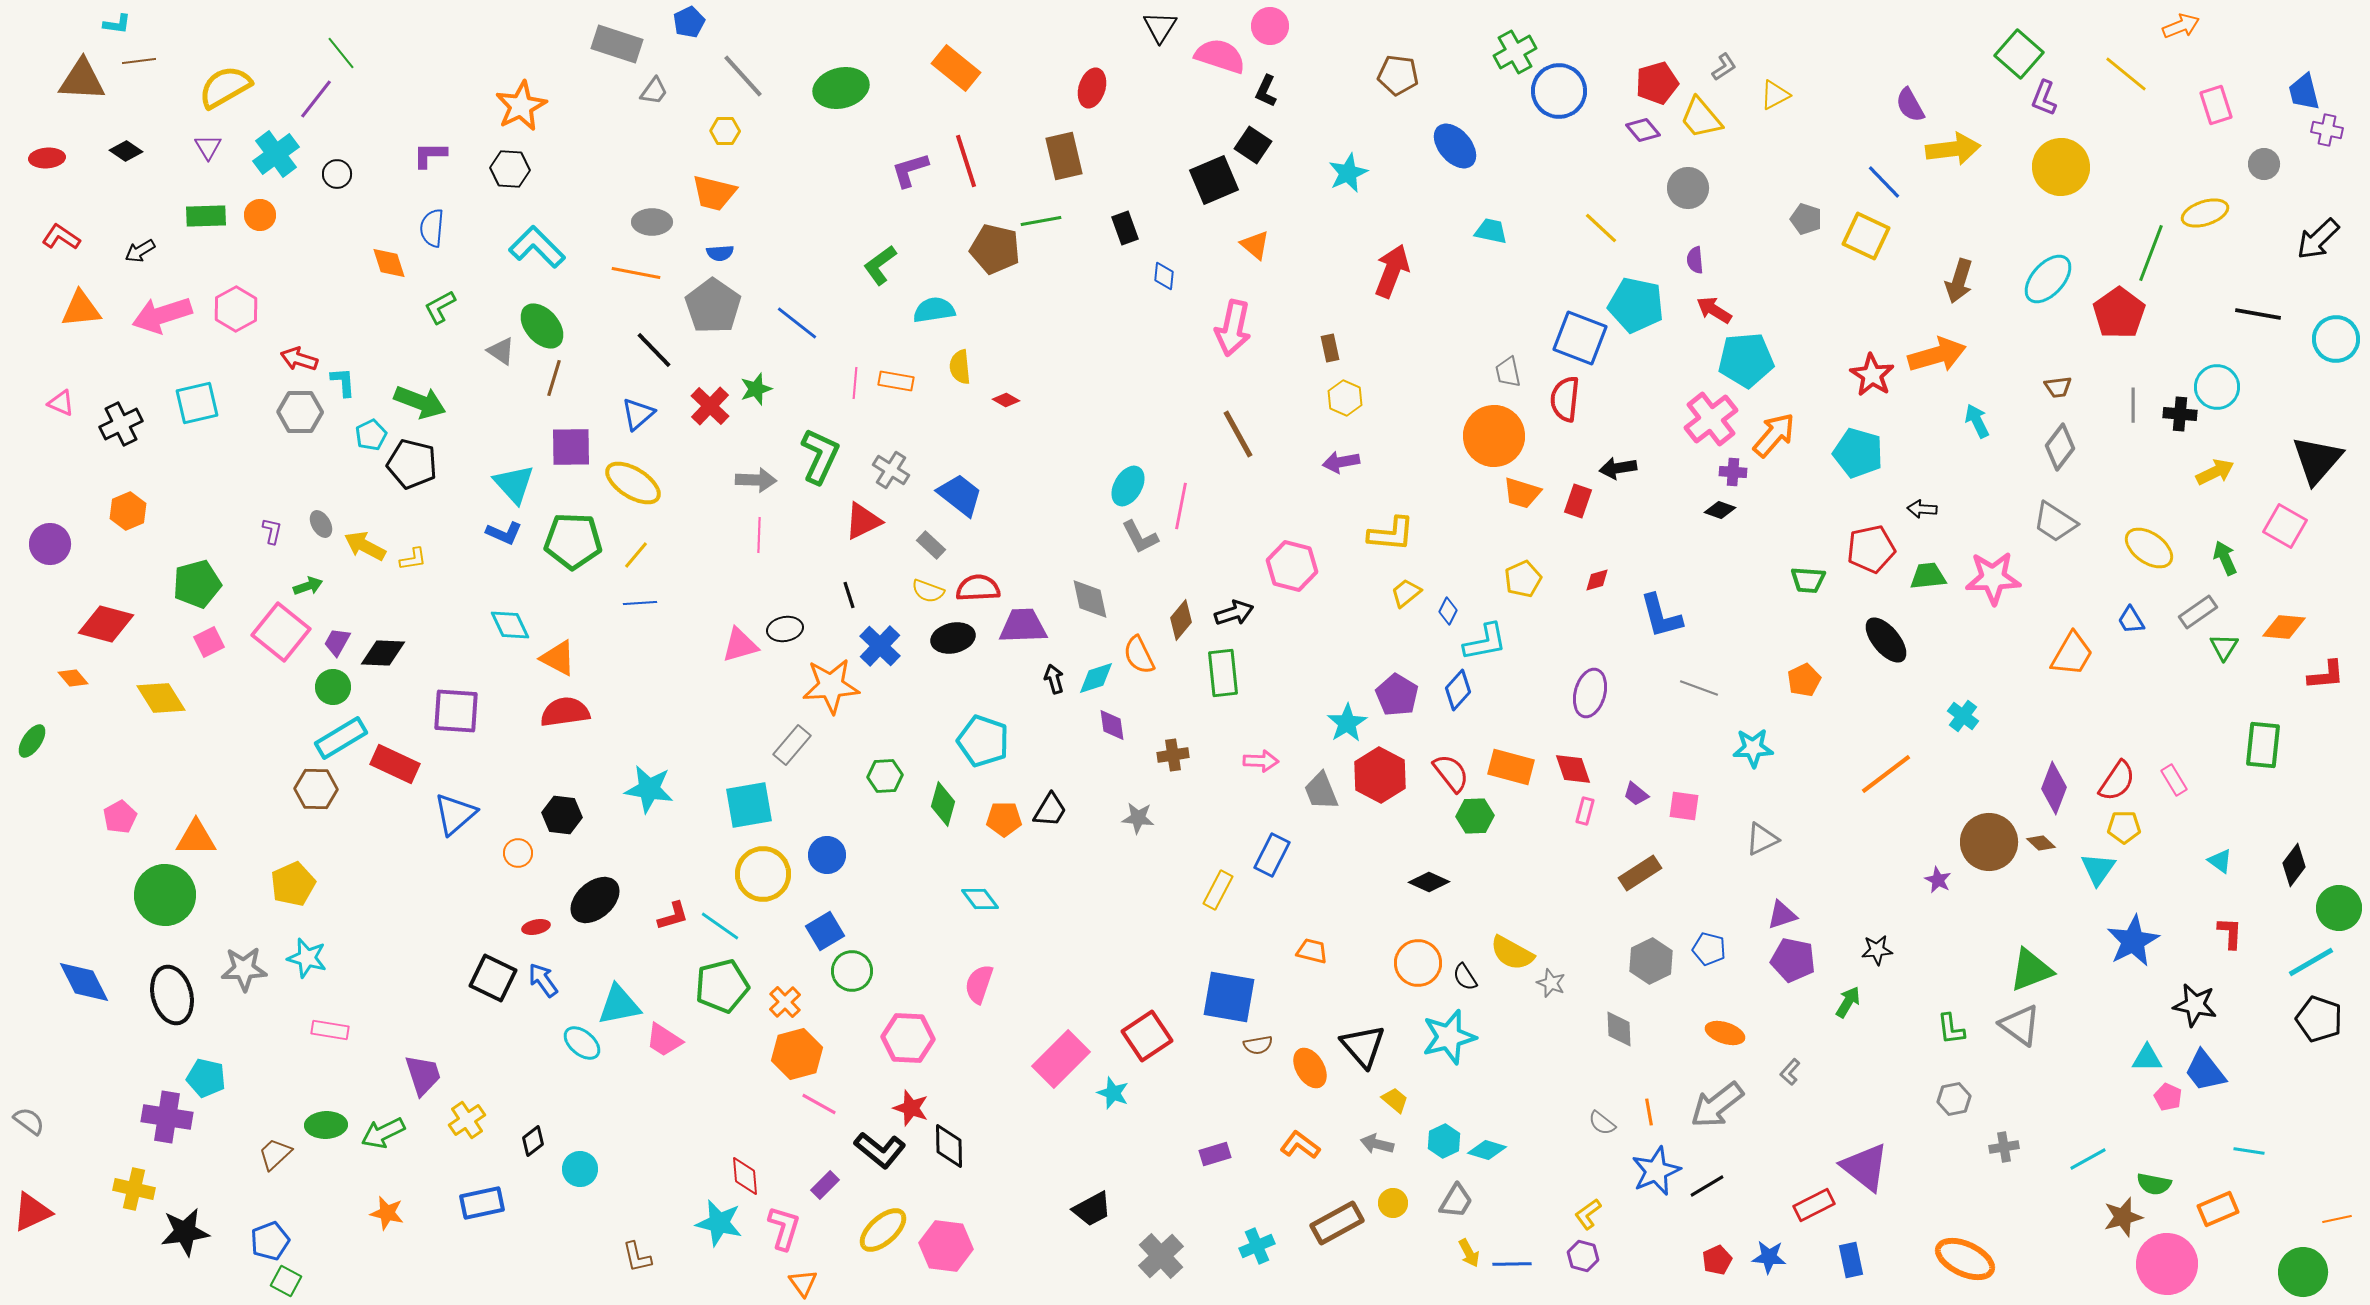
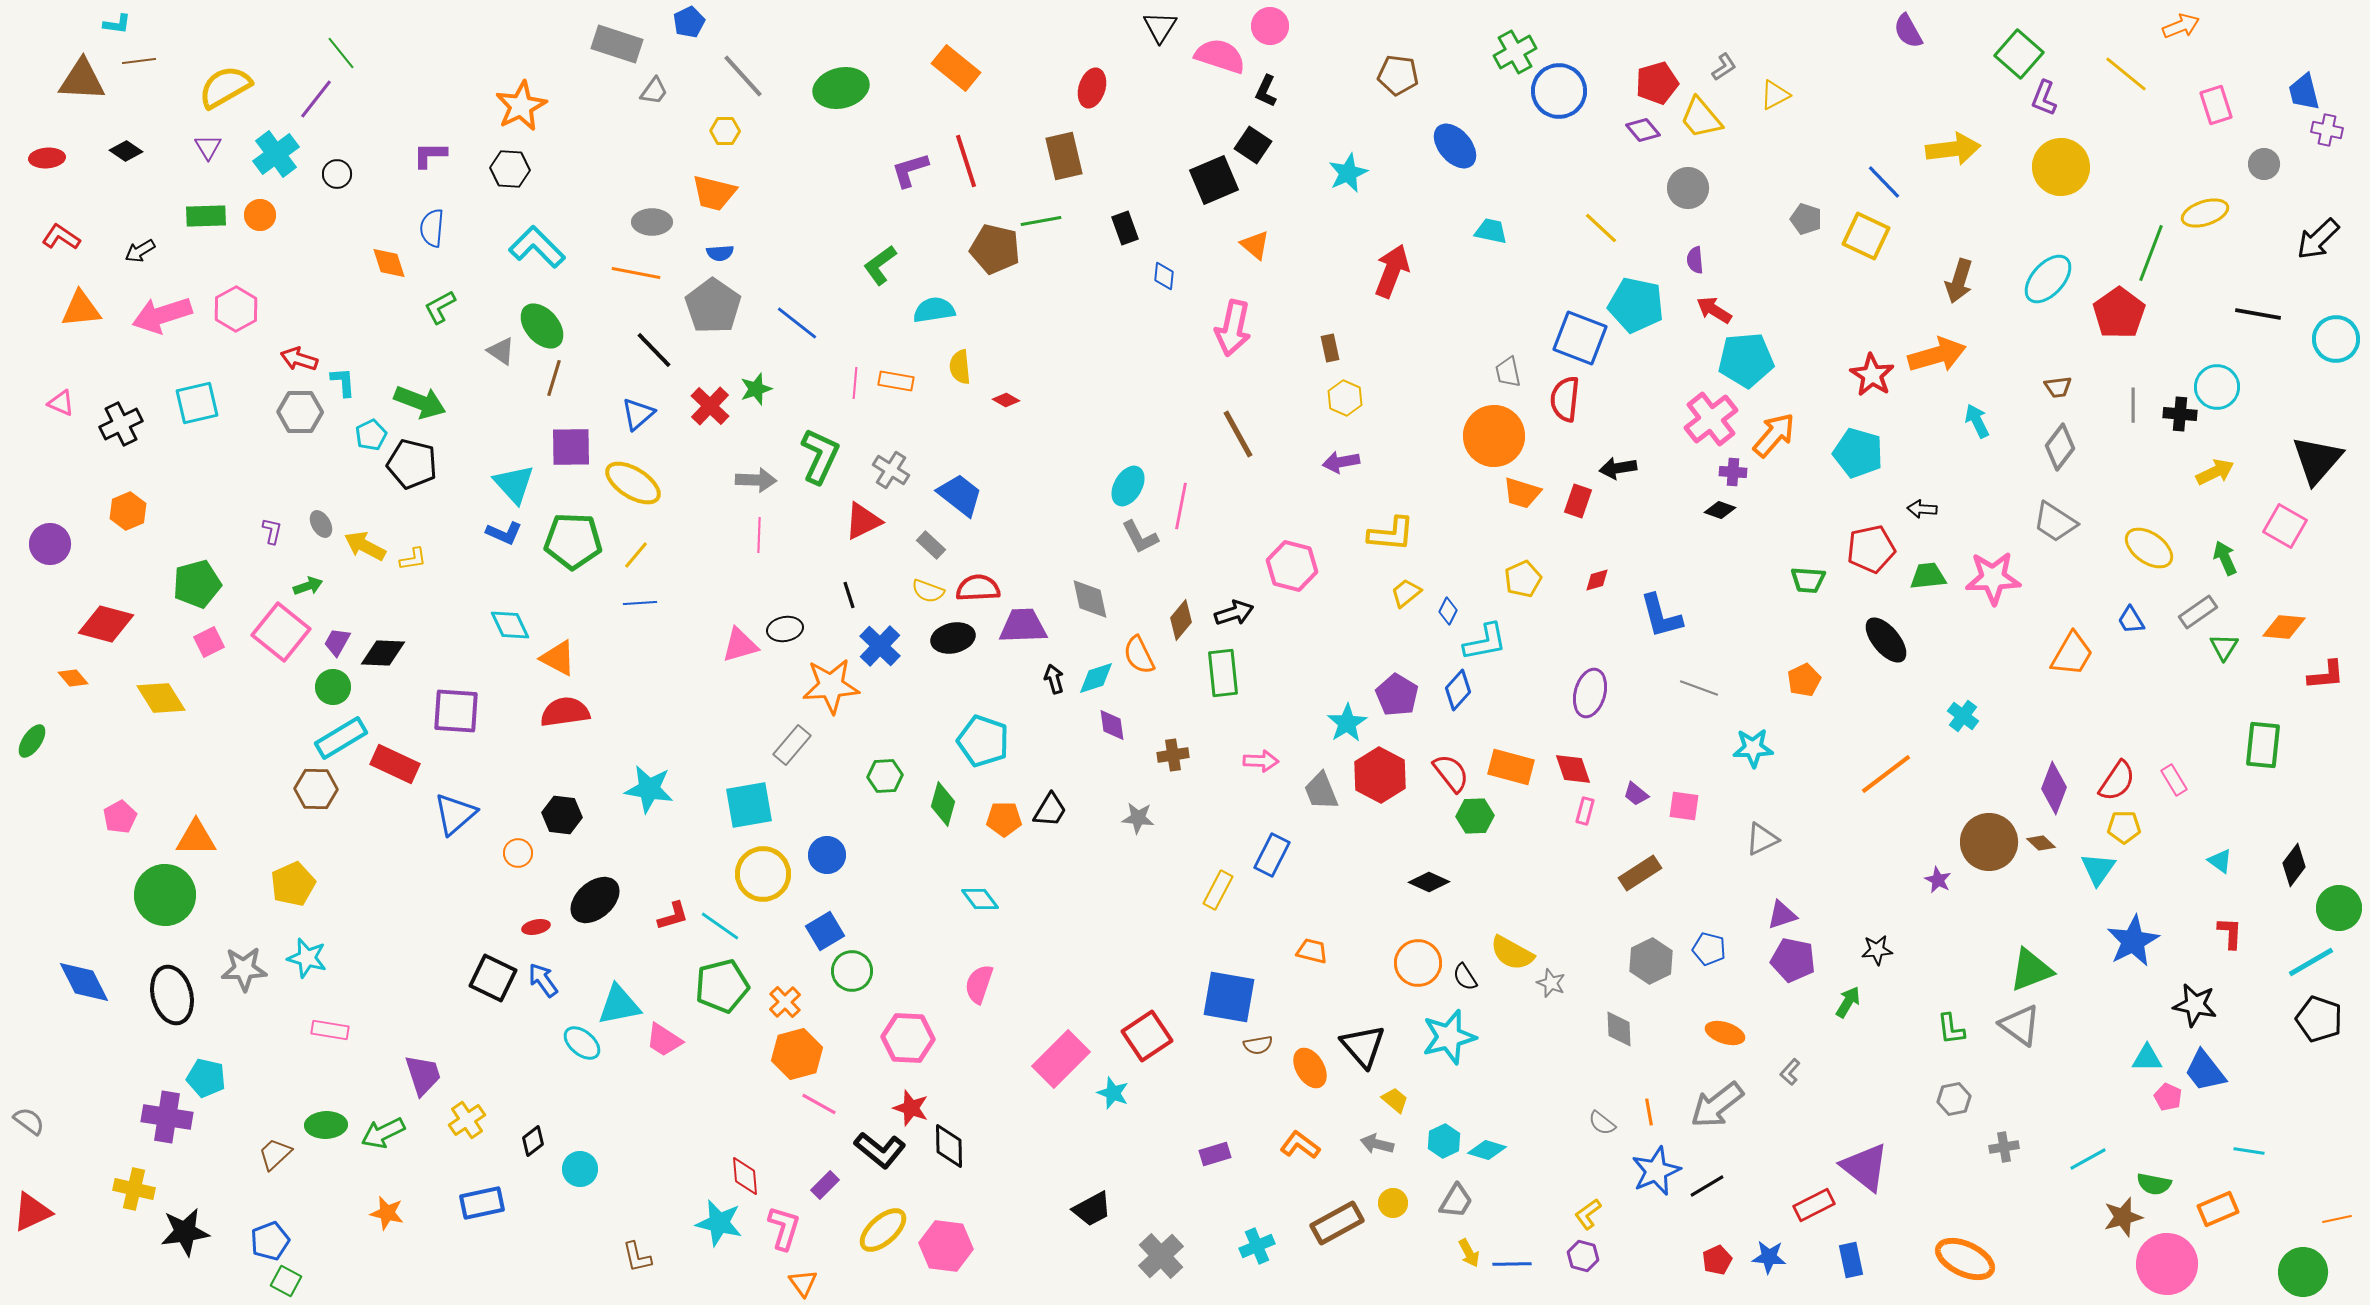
purple semicircle at (1910, 105): moved 2 px left, 74 px up
